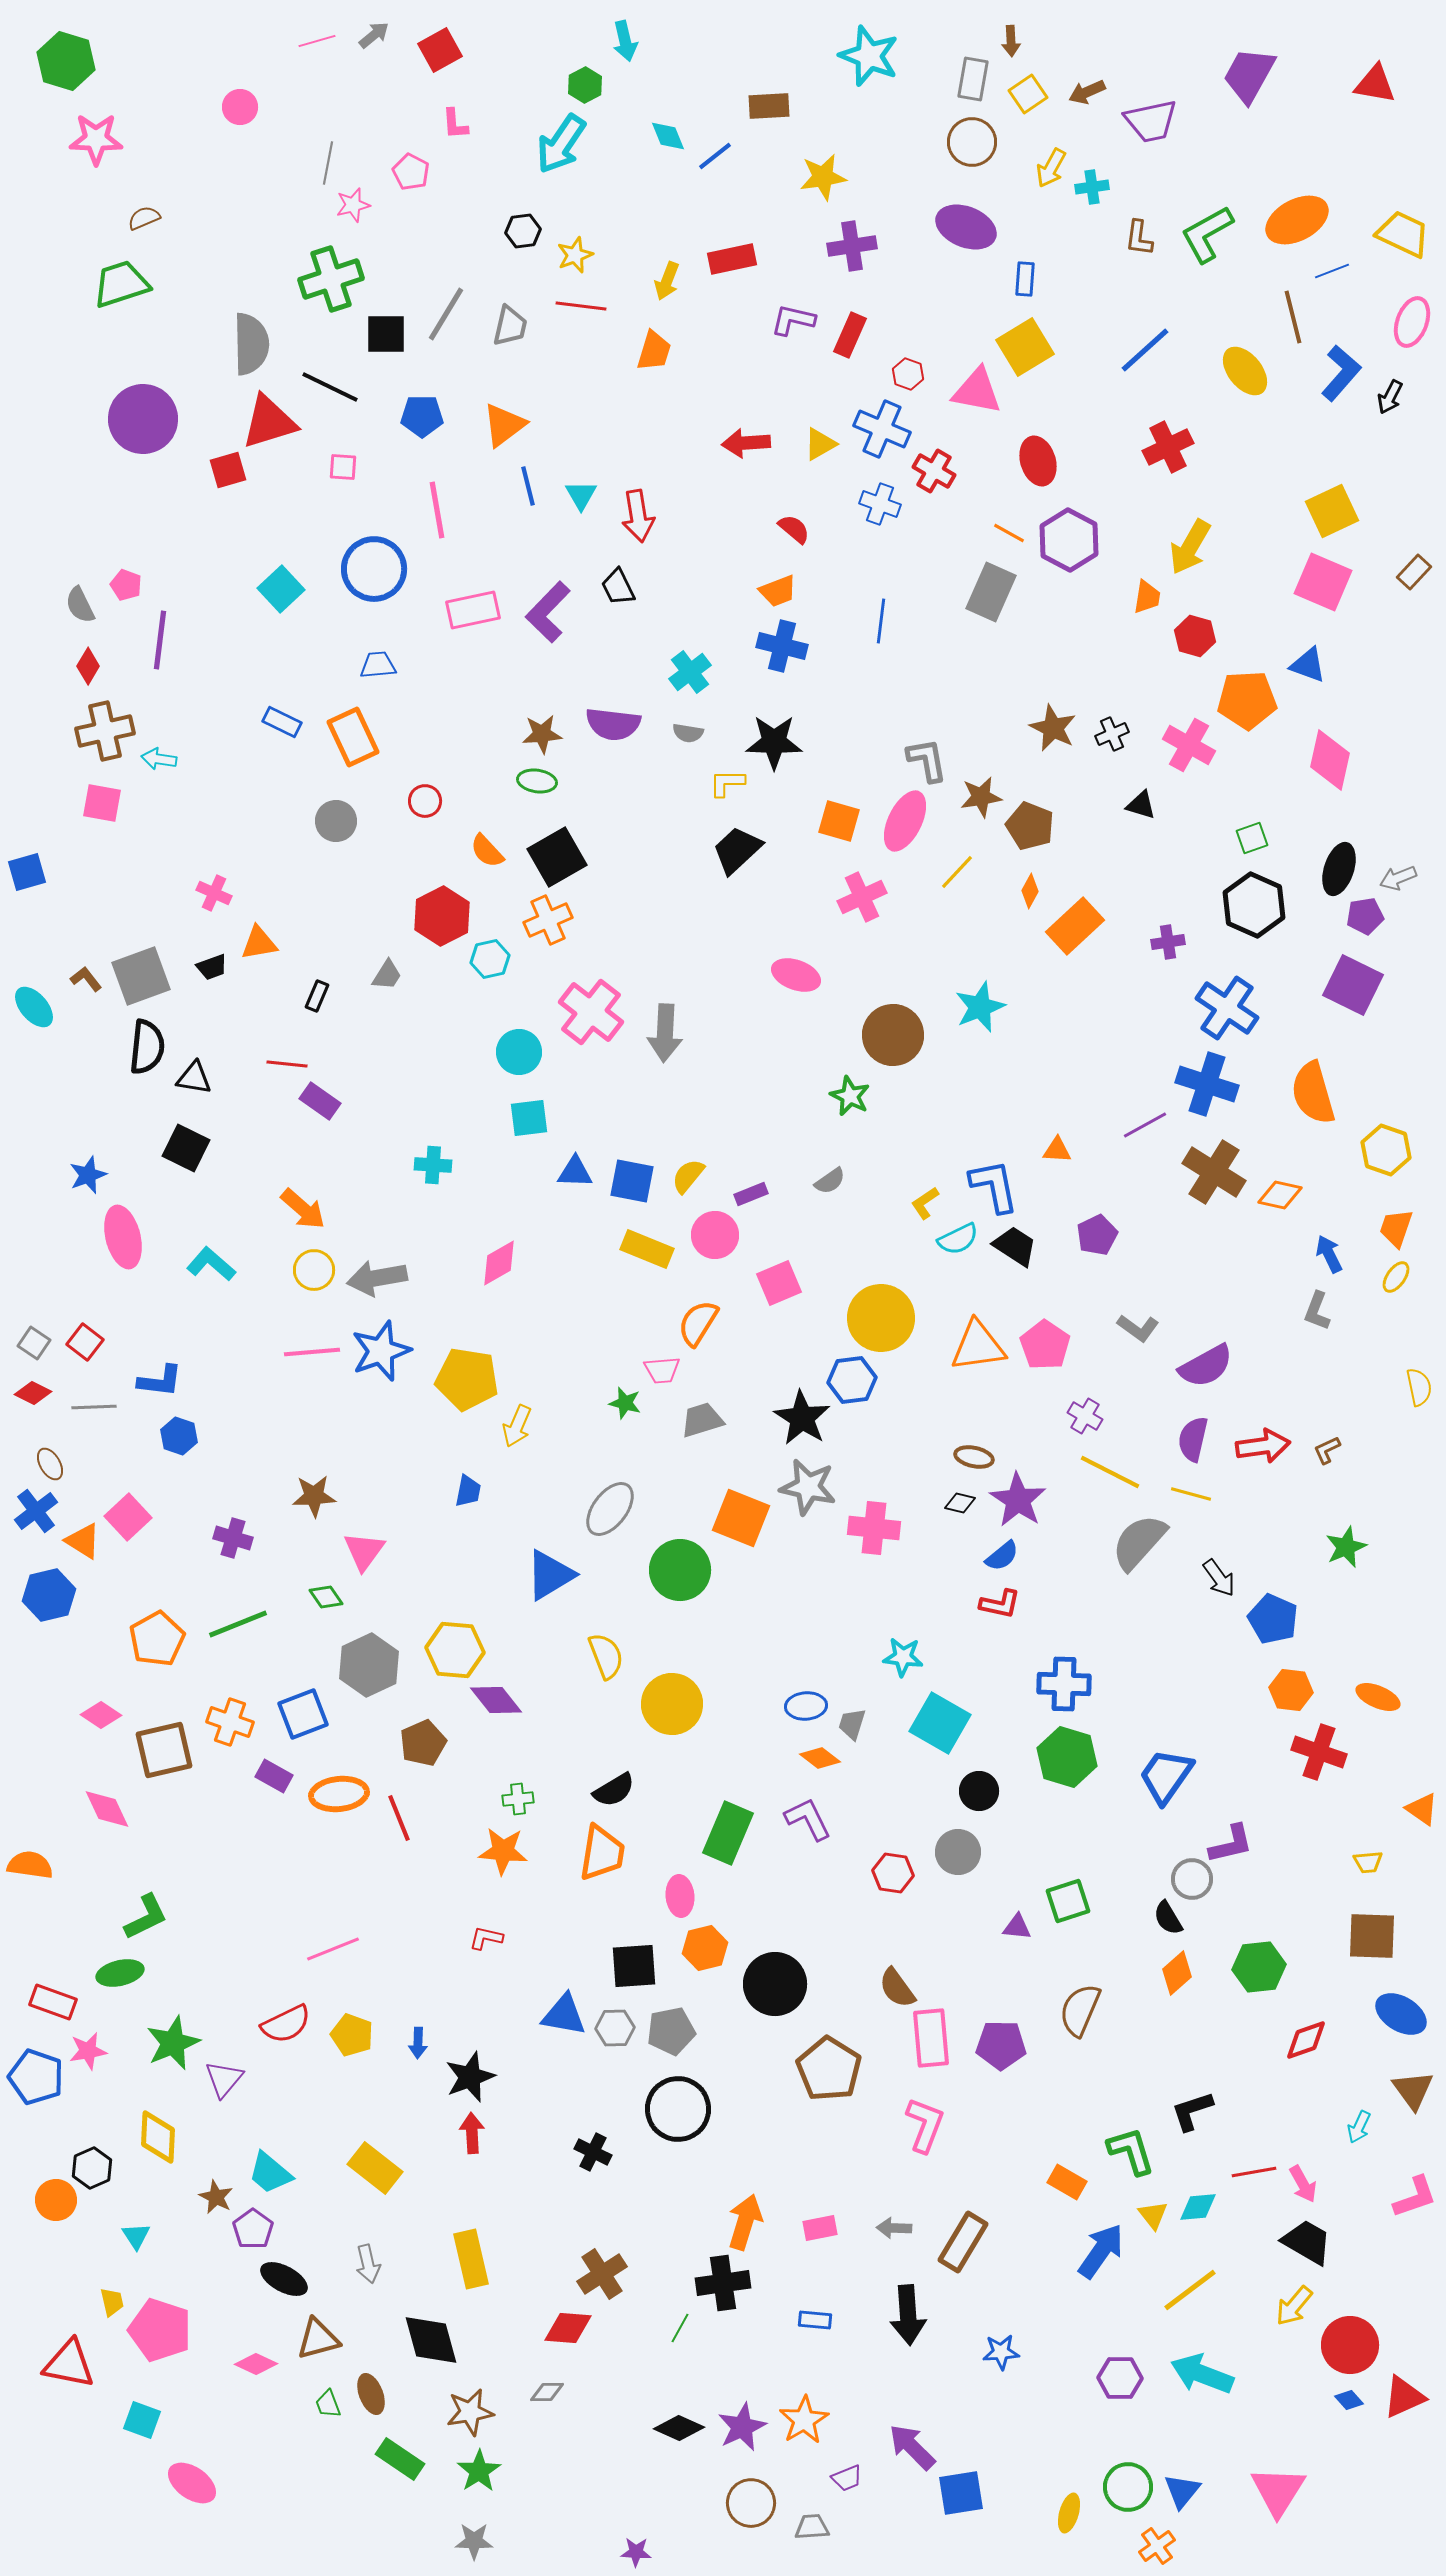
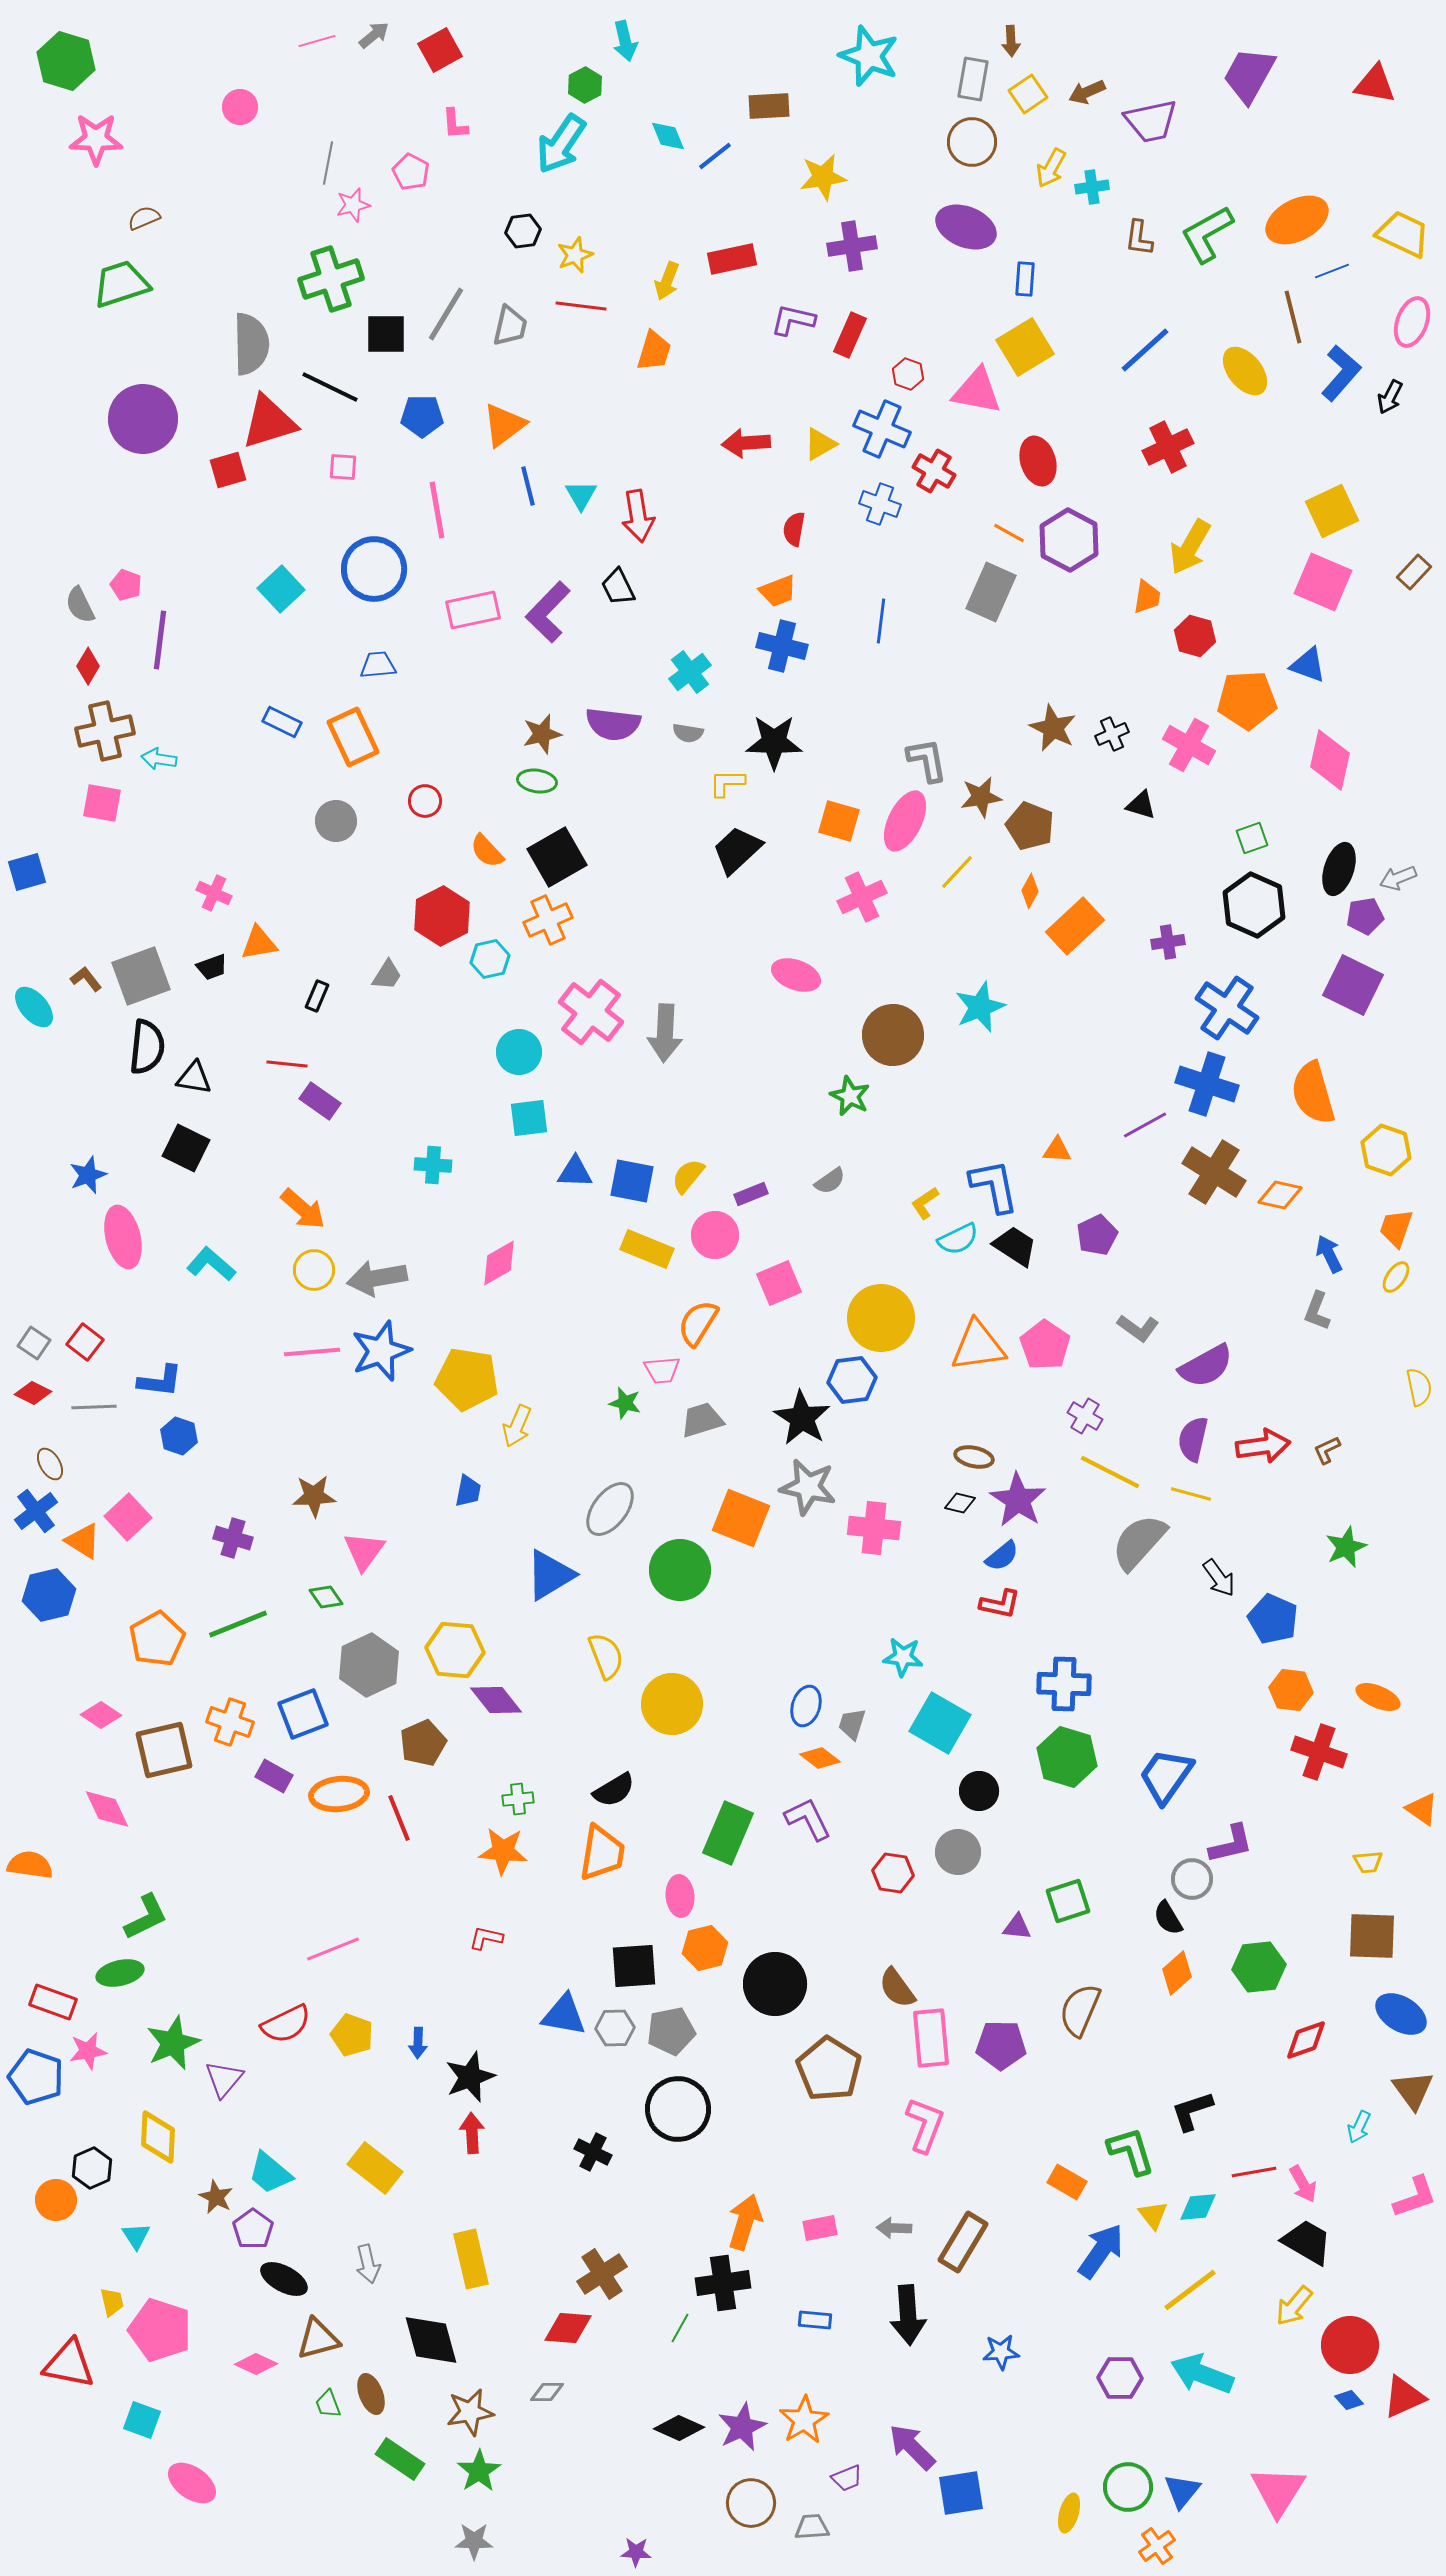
red semicircle at (794, 529): rotated 120 degrees counterclockwise
brown star at (542, 734): rotated 9 degrees counterclockwise
blue ellipse at (806, 1706): rotated 69 degrees counterclockwise
